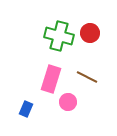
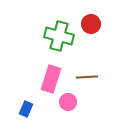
red circle: moved 1 px right, 9 px up
brown line: rotated 30 degrees counterclockwise
